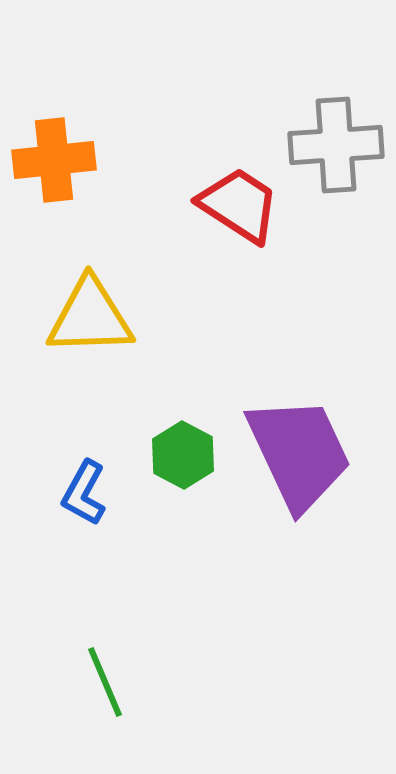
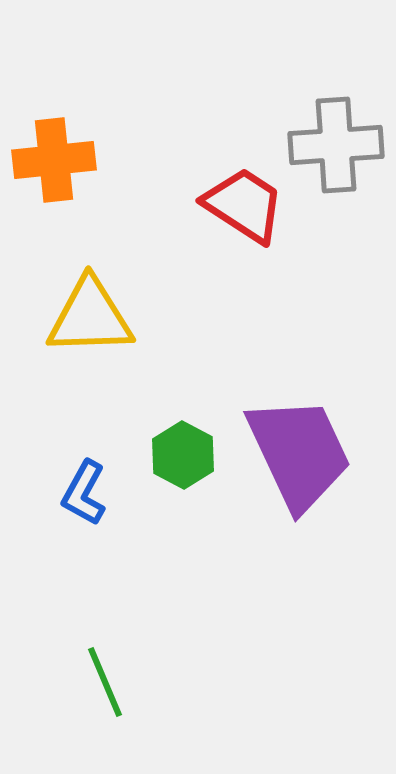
red trapezoid: moved 5 px right
